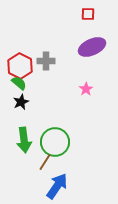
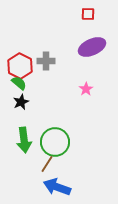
brown line: moved 2 px right, 2 px down
blue arrow: moved 1 px down; rotated 104 degrees counterclockwise
